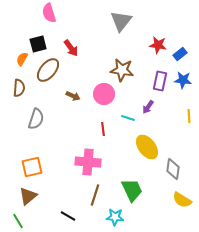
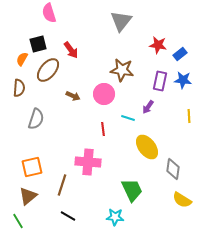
red arrow: moved 2 px down
brown line: moved 33 px left, 10 px up
